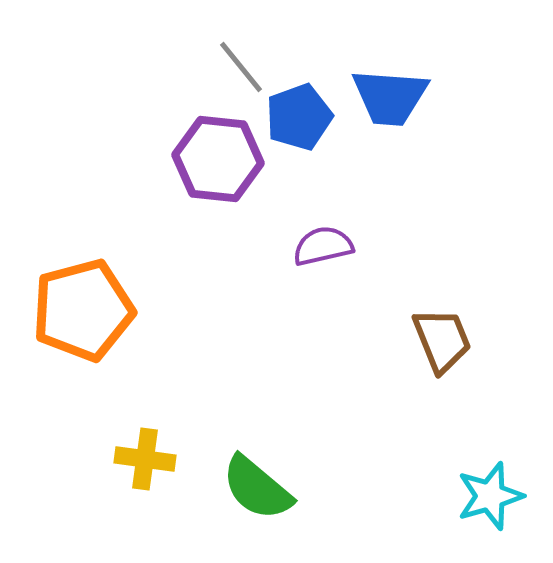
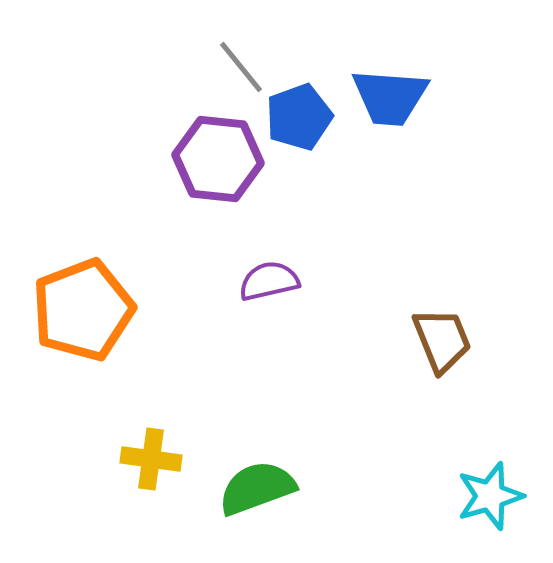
purple semicircle: moved 54 px left, 35 px down
orange pentagon: rotated 6 degrees counterclockwise
yellow cross: moved 6 px right
green semicircle: rotated 120 degrees clockwise
